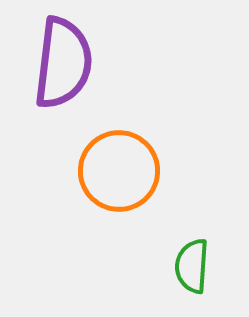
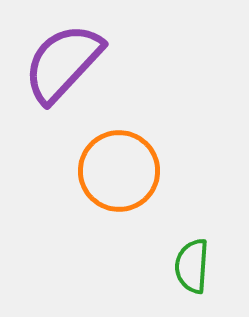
purple semicircle: rotated 144 degrees counterclockwise
